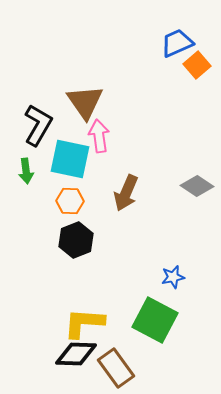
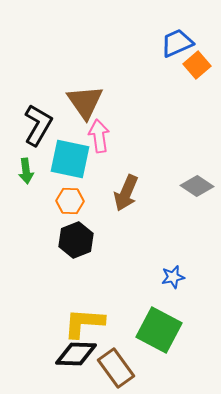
green square: moved 4 px right, 10 px down
